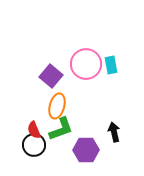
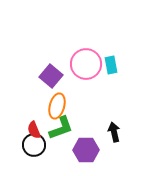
green L-shape: moved 1 px up
